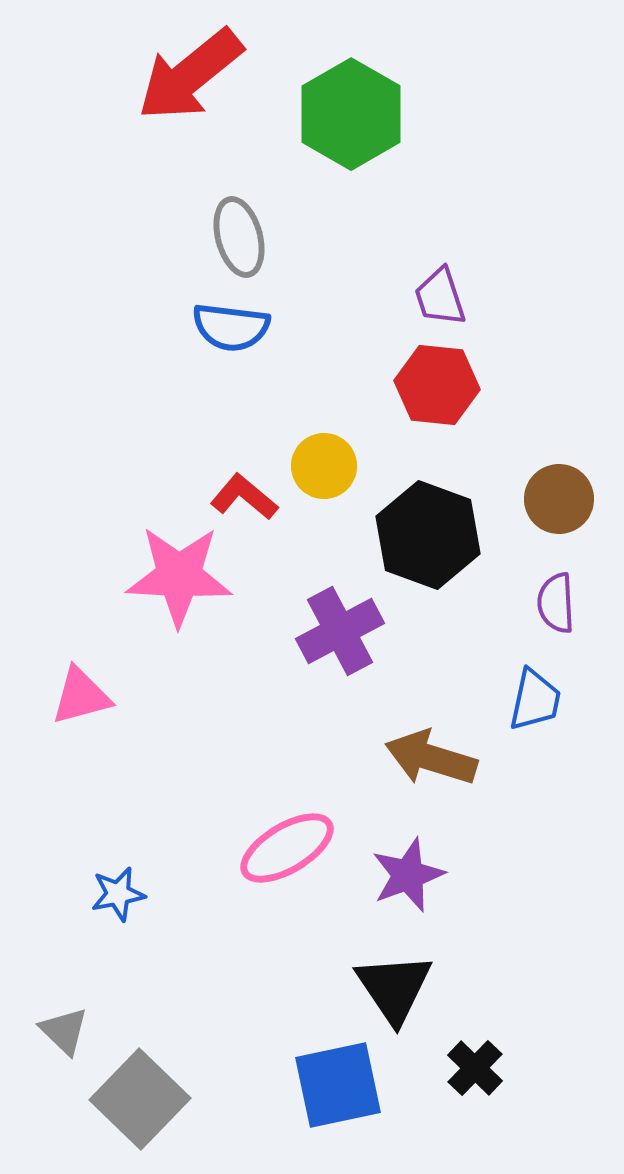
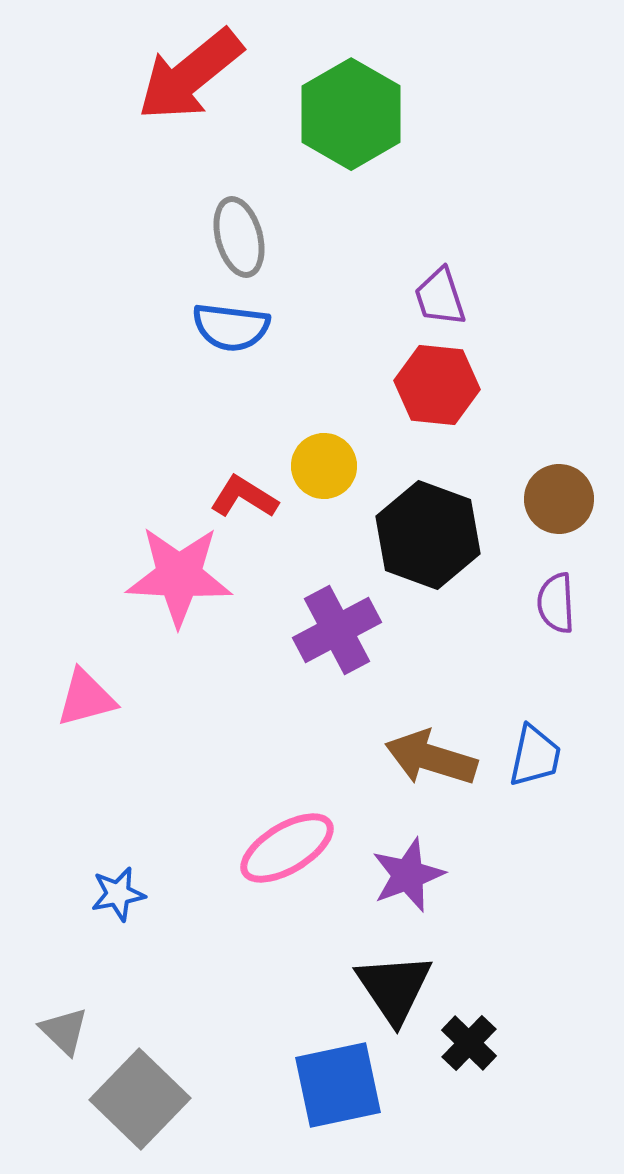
red L-shape: rotated 8 degrees counterclockwise
purple cross: moved 3 px left, 1 px up
pink triangle: moved 5 px right, 2 px down
blue trapezoid: moved 56 px down
black cross: moved 6 px left, 25 px up
